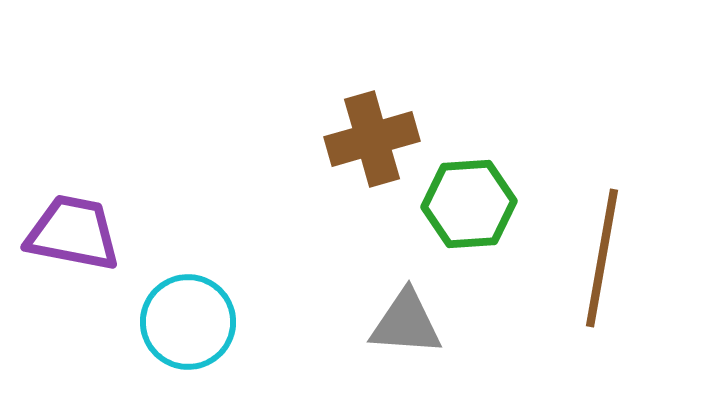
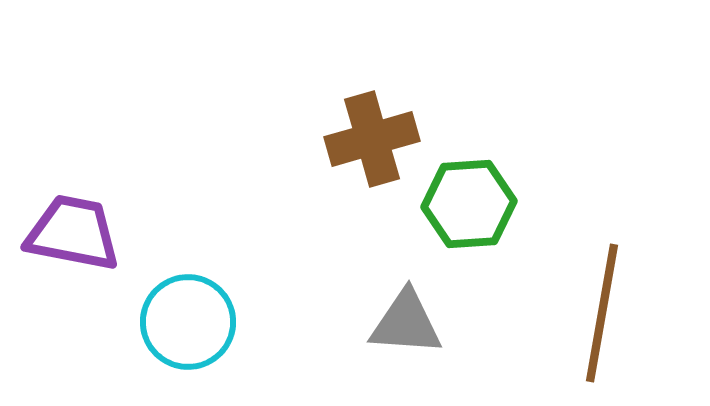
brown line: moved 55 px down
